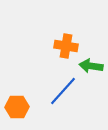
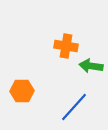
blue line: moved 11 px right, 16 px down
orange hexagon: moved 5 px right, 16 px up
